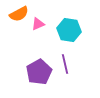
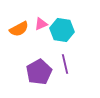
orange semicircle: moved 15 px down
pink triangle: moved 3 px right
cyan hexagon: moved 7 px left
